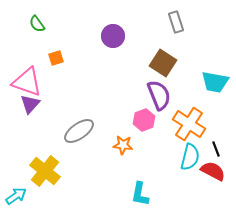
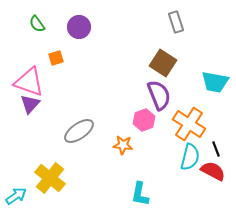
purple circle: moved 34 px left, 9 px up
pink triangle: moved 2 px right
yellow cross: moved 5 px right, 7 px down
